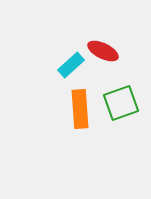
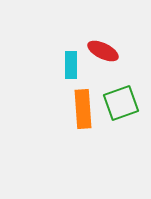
cyan rectangle: rotated 48 degrees counterclockwise
orange rectangle: moved 3 px right
